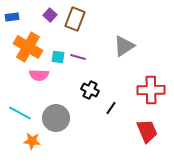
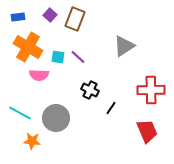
blue rectangle: moved 6 px right
purple line: rotated 28 degrees clockwise
